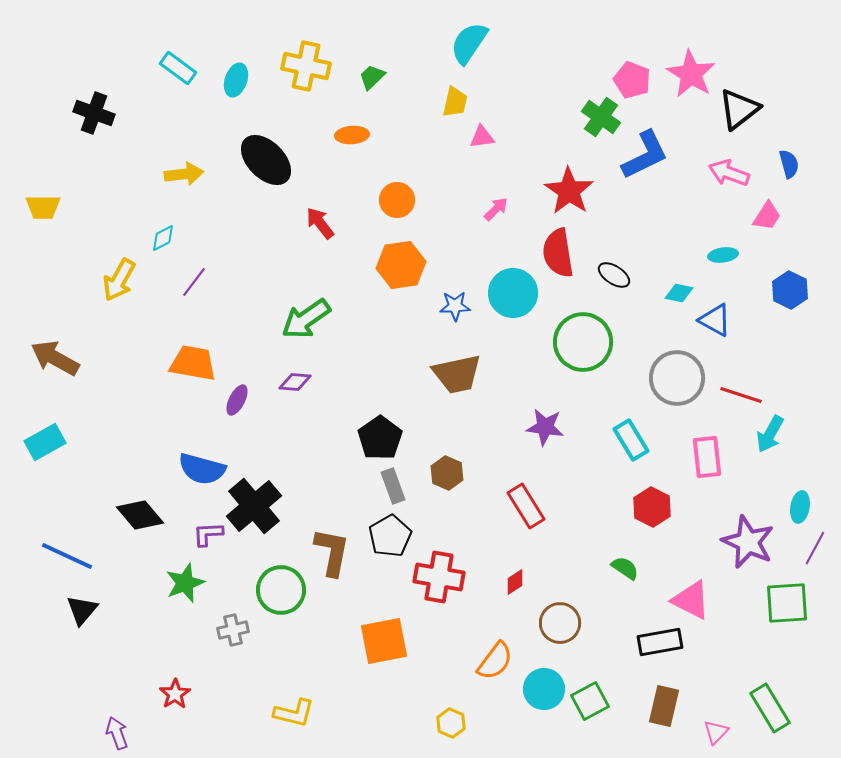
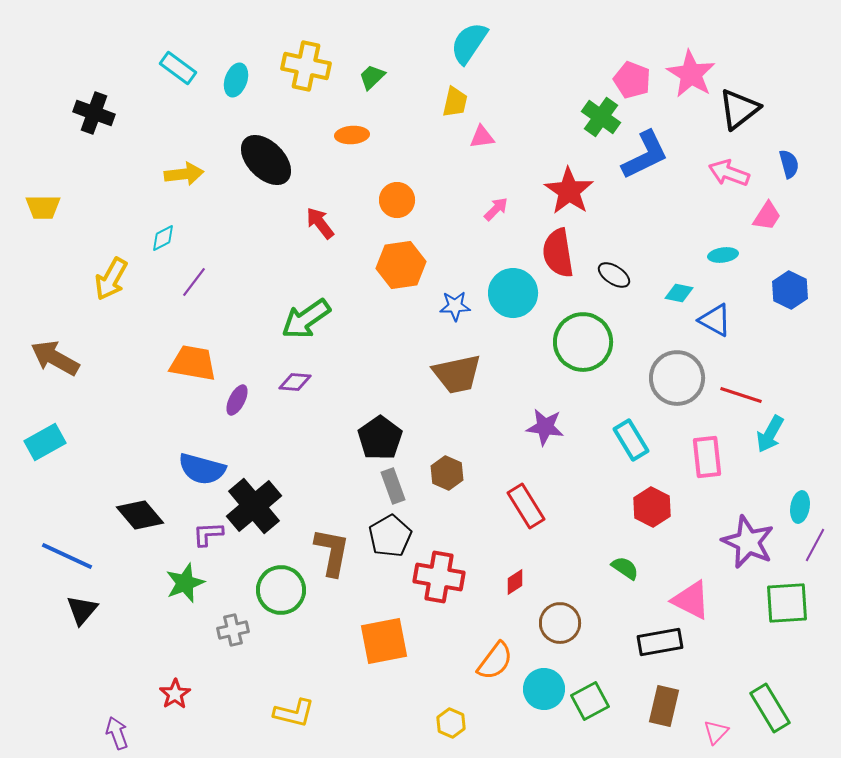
yellow arrow at (119, 280): moved 8 px left, 1 px up
purple line at (815, 548): moved 3 px up
